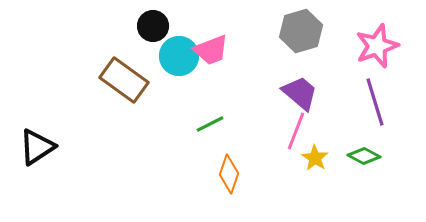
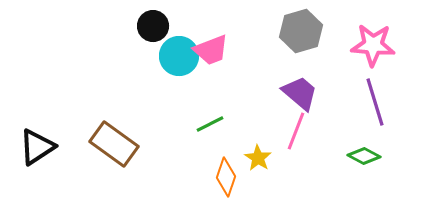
pink star: moved 4 px left, 1 px up; rotated 24 degrees clockwise
brown rectangle: moved 10 px left, 64 px down
yellow star: moved 57 px left
orange diamond: moved 3 px left, 3 px down
